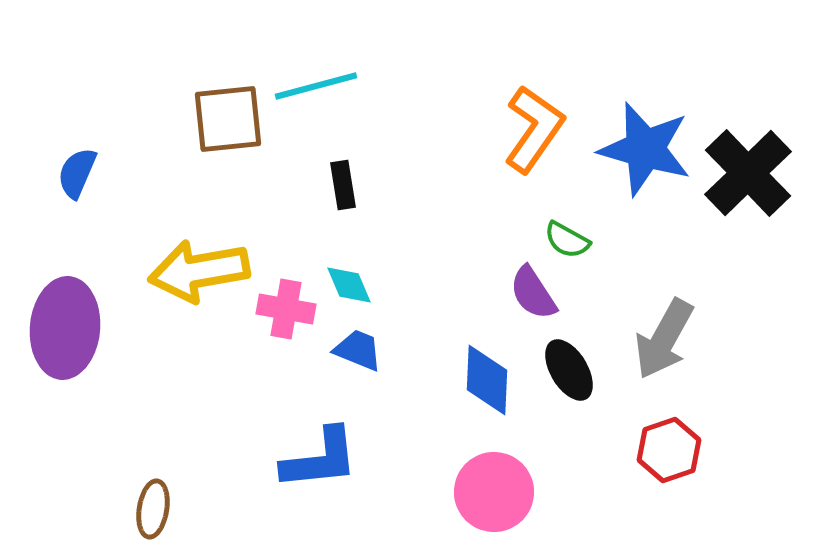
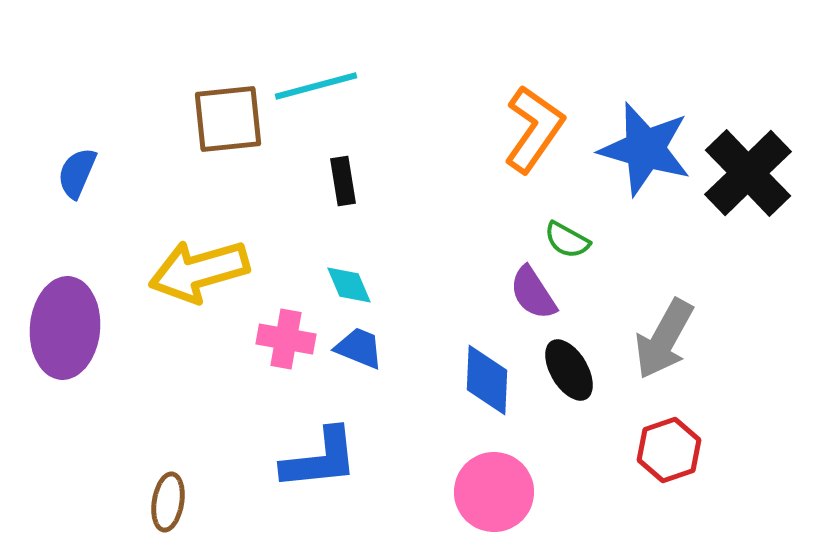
black rectangle: moved 4 px up
yellow arrow: rotated 6 degrees counterclockwise
pink cross: moved 30 px down
blue trapezoid: moved 1 px right, 2 px up
brown ellipse: moved 15 px right, 7 px up
